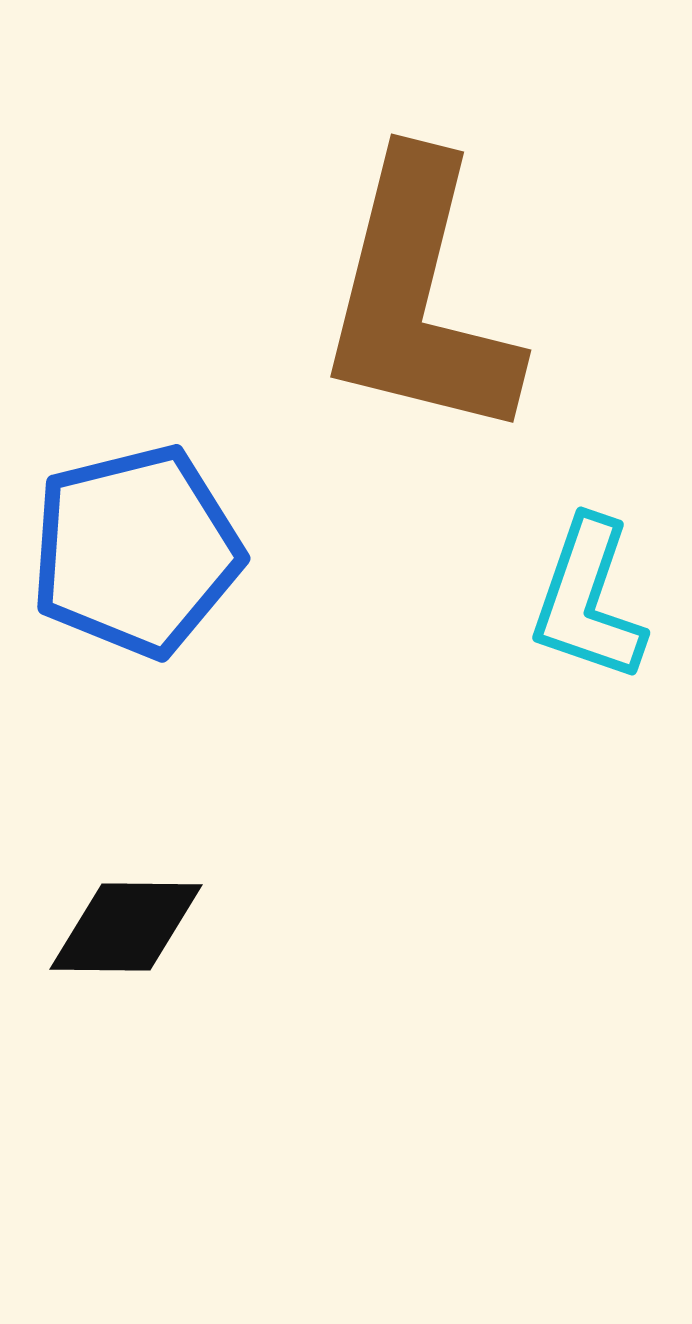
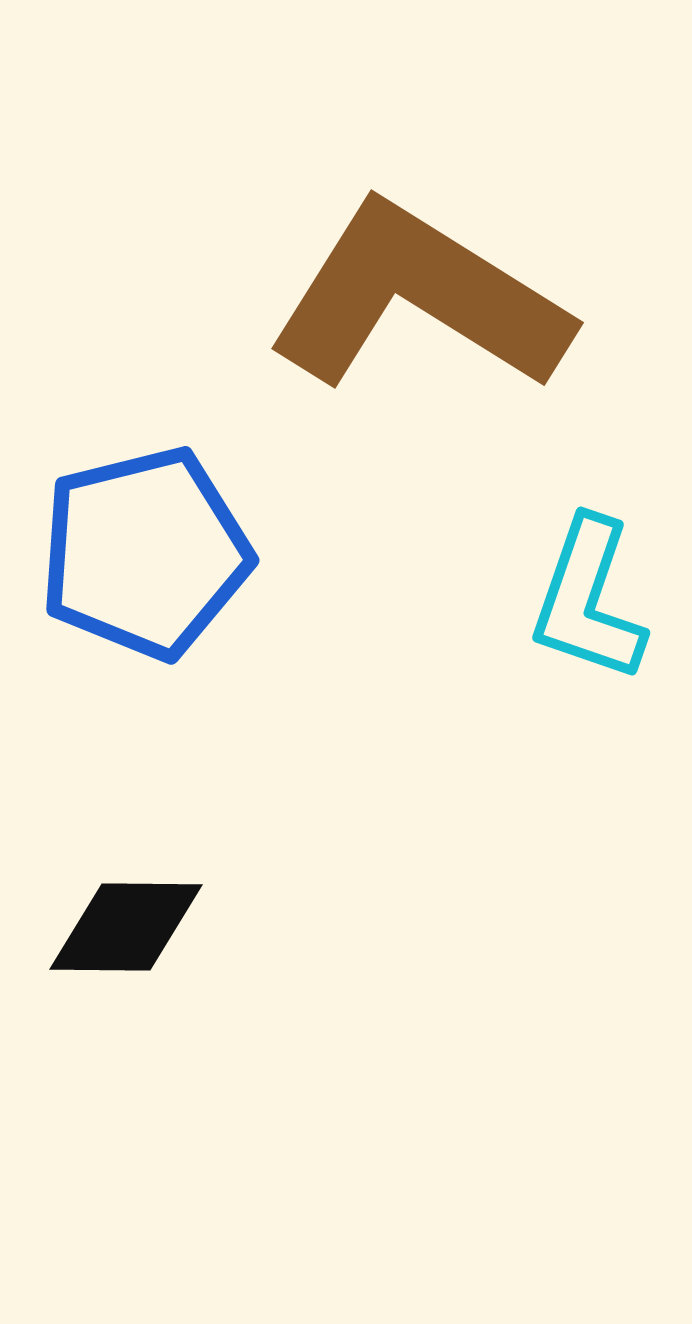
brown L-shape: rotated 108 degrees clockwise
blue pentagon: moved 9 px right, 2 px down
